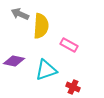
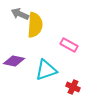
yellow semicircle: moved 6 px left, 1 px up
